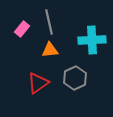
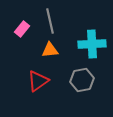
gray line: moved 1 px right, 1 px up
cyan cross: moved 4 px down
gray hexagon: moved 7 px right, 2 px down; rotated 15 degrees clockwise
red triangle: moved 2 px up
